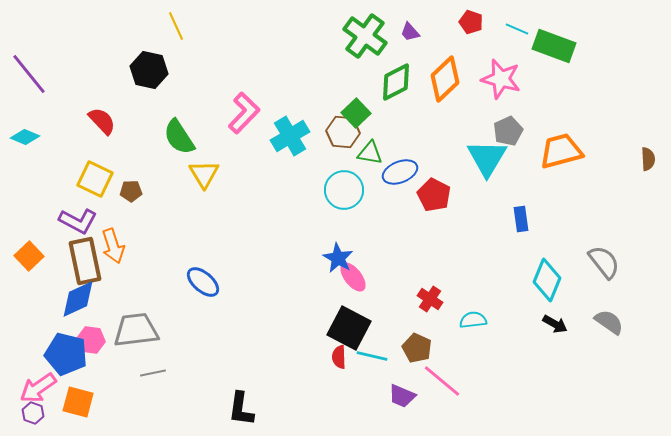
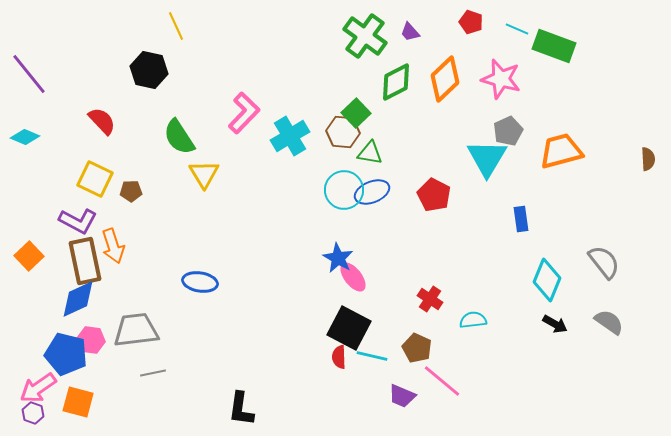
blue ellipse at (400, 172): moved 28 px left, 20 px down
blue ellipse at (203, 282): moved 3 px left; rotated 32 degrees counterclockwise
